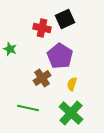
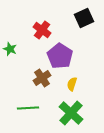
black square: moved 19 px right, 1 px up
red cross: moved 2 px down; rotated 24 degrees clockwise
green line: rotated 15 degrees counterclockwise
